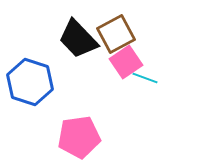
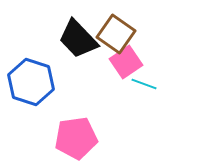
brown square: rotated 27 degrees counterclockwise
cyan line: moved 1 px left, 6 px down
blue hexagon: moved 1 px right
pink pentagon: moved 3 px left, 1 px down
